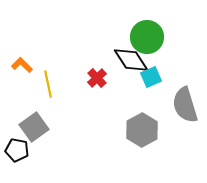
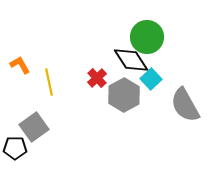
orange L-shape: moved 2 px left; rotated 15 degrees clockwise
cyan square: moved 2 px down; rotated 20 degrees counterclockwise
yellow line: moved 1 px right, 2 px up
gray semicircle: rotated 12 degrees counterclockwise
gray hexagon: moved 18 px left, 35 px up
black pentagon: moved 2 px left, 2 px up; rotated 10 degrees counterclockwise
